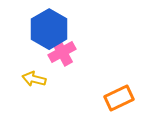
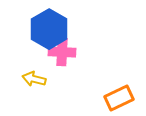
pink cross: rotated 32 degrees clockwise
